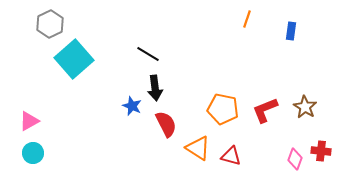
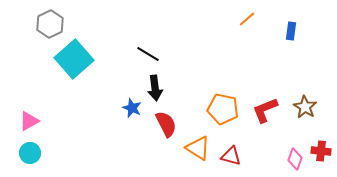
orange line: rotated 30 degrees clockwise
blue star: moved 2 px down
cyan circle: moved 3 px left
